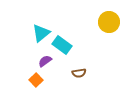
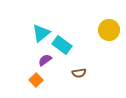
yellow circle: moved 8 px down
purple semicircle: moved 1 px up
